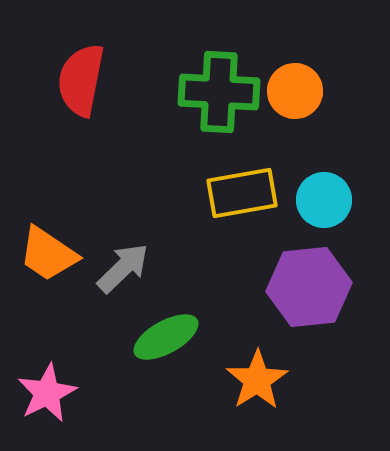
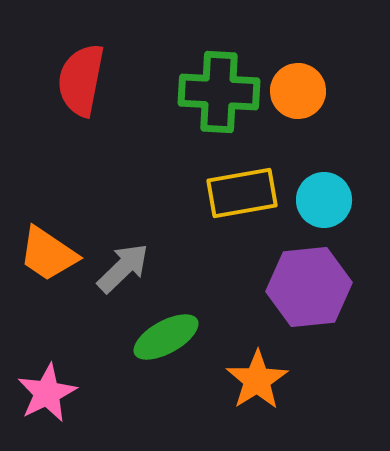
orange circle: moved 3 px right
